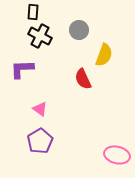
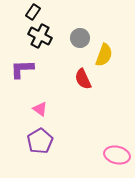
black rectangle: rotated 28 degrees clockwise
gray circle: moved 1 px right, 8 px down
